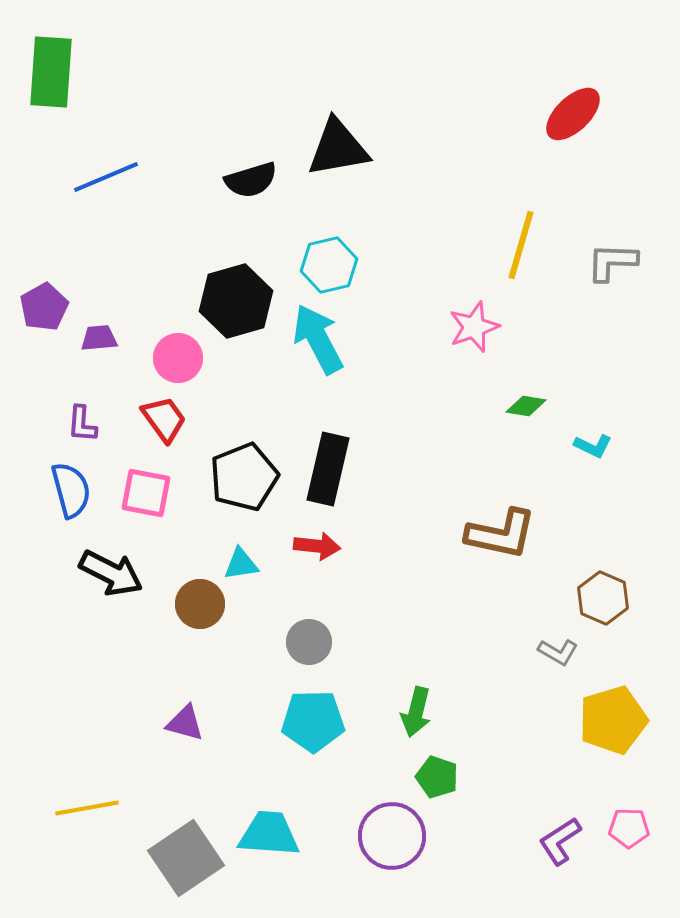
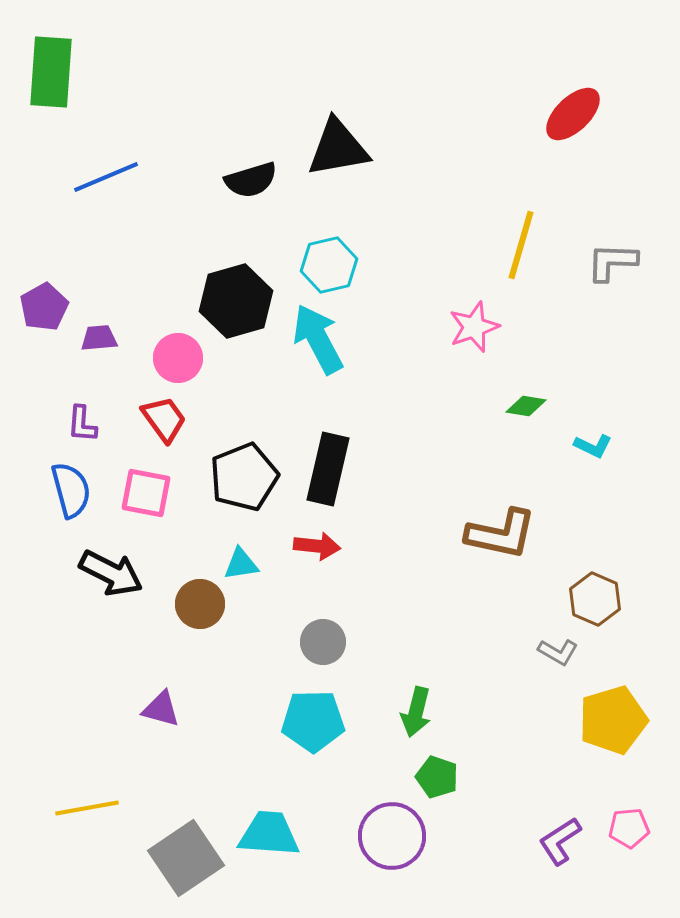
brown hexagon at (603, 598): moved 8 px left, 1 px down
gray circle at (309, 642): moved 14 px right
purple triangle at (185, 723): moved 24 px left, 14 px up
pink pentagon at (629, 828): rotated 6 degrees counterclockwise
